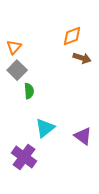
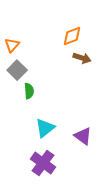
orange triangle: moved 2 px left, 2 px up
purple cross: moved 19 px right, 6 px down
